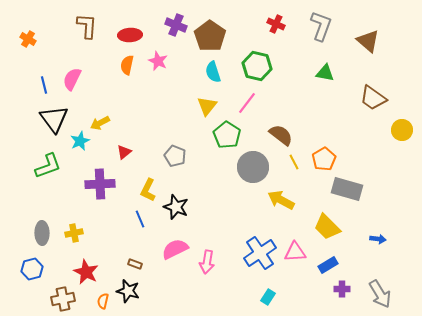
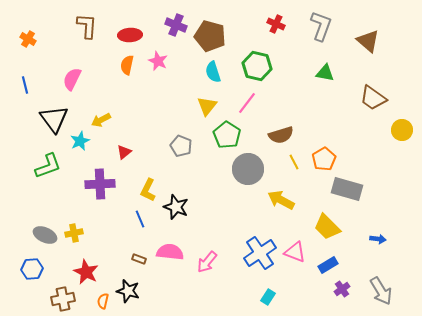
brown pentagon at (210, 36): rotated 20 degrees counterclockwise
blue line at (44, 85): moved 19 px left
yellow arrow at (100, 123): moved 1 px right, 3 px up
brown semicircle at (281, 135): rotated 125 degrees clockwise
gray pentagon at (175, 156): moved 6 px right, 10 px up
gray circle at (253, 167): moved 5 px left, 2 px down
gray ellipse at (42, 233): moved 3 px right, 2 px down; rotated 65 degrees counterclockwise
pink semicircle at (175, 249): moved 5 px left, 3 px down; rotated 32 degrees clockwise
pink triangle at (295, 252): rotated 25 degrees clockwise
pink arrow at (207, 262): rotated 30 degrees clockwise
brown rectangle at (135, 264): moved 4 px right, 5 px up
blue hexagon at (32, 269): rotated 10 degrees clockwise
purple cross at (342, 289): rotated 35 degrees counterclockwise
gray arrow at (380, 294): moved 1 px right, 3 px up
